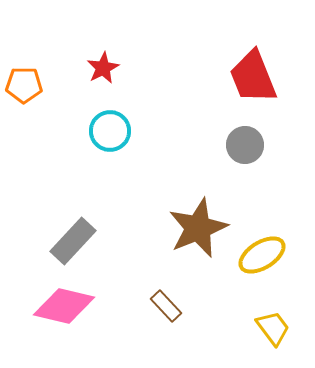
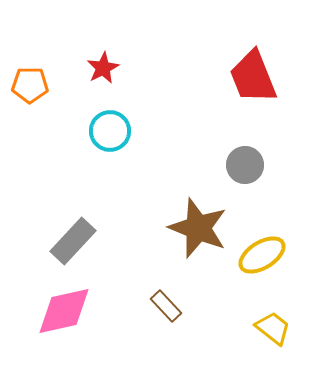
orange pentagon: moved 6 px right
gray circle: moved 20 px down
brown star: rotated 28 degrees counterclockwise
pink diamond: moved 5 px down; rotated 26 degrees counterclockwise
yellow trapezoid: rotated 15 degrees counterclockwise
